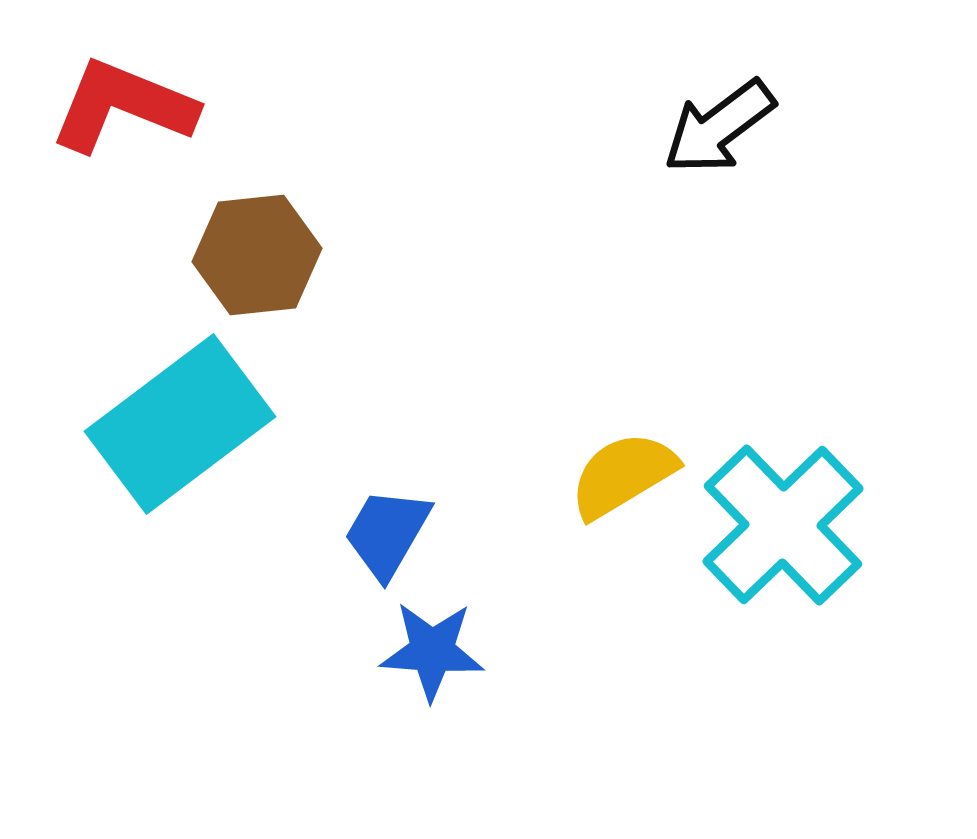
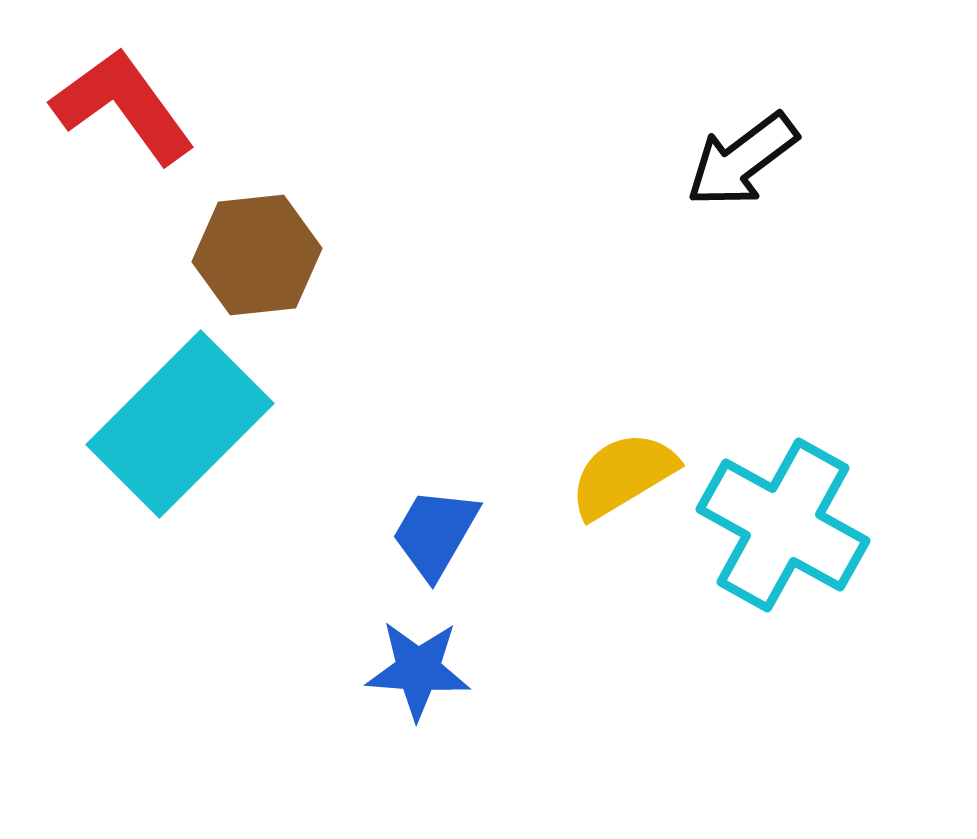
red L-shape: rotated 32 degrees clockwise
black arrow: moved 23 px right, 33 px down
cyan rectangle: rotated 8 degrees counterclockwise
cyan cross: rotated 17 degrees counterclockwise
blue trapezoid: moved 48 px right
blue star: moved 14 px left, 19 px down
